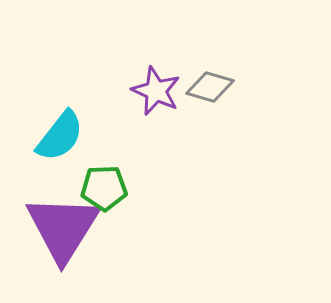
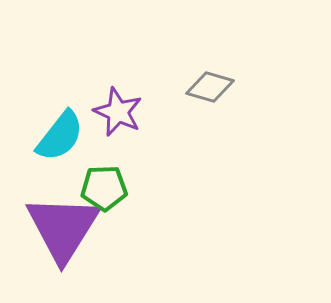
purple star: moved 38 px left, 21 px down
